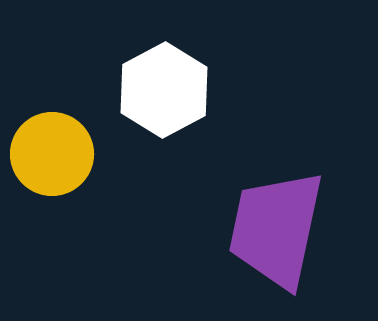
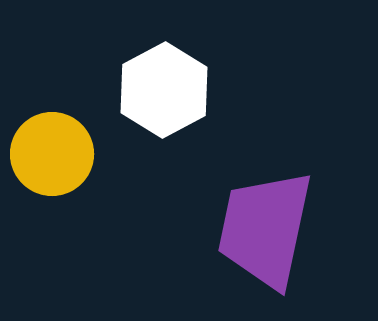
purple trapezoid: moved 11 px left
